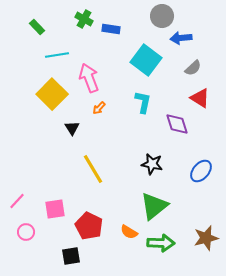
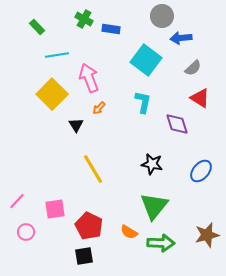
black triangle: moved 4 px right, 3 px up
green triangle: rotated 12 degrees counterclockwise
brown star: moved 1 px right, 3 px up
black square: moved 13 px right
